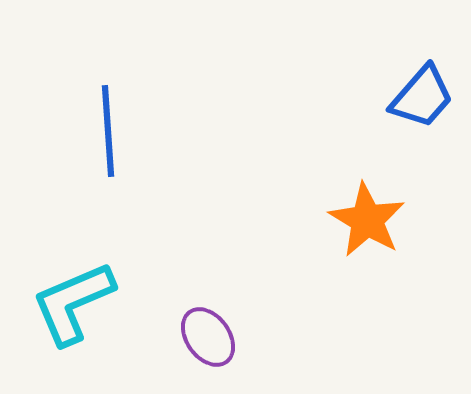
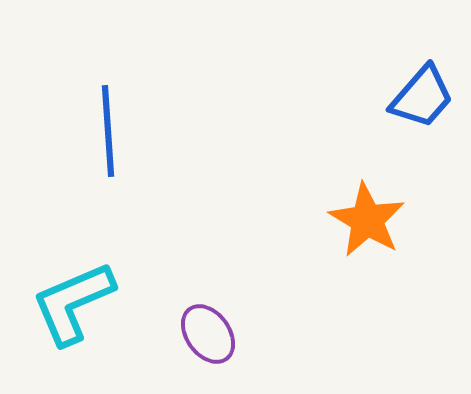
purple ellipse: moved 3 px up
